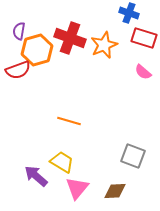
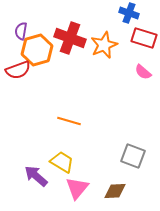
purple semicircle: moved 2 px right
